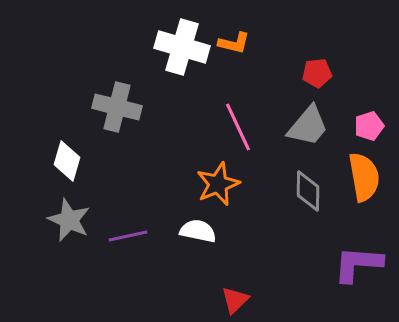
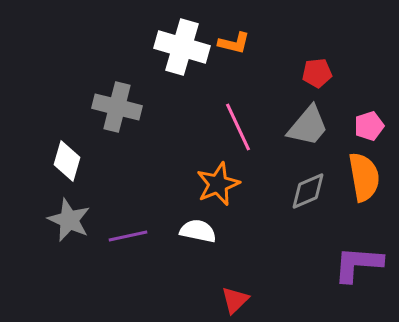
gray diamond: rotated 66 degrees clockwise
